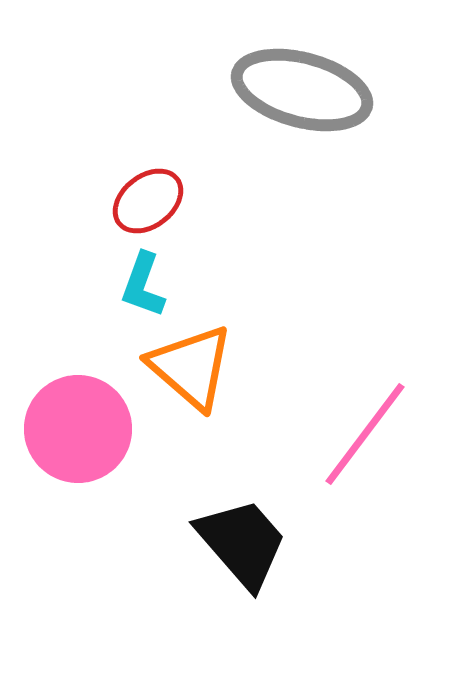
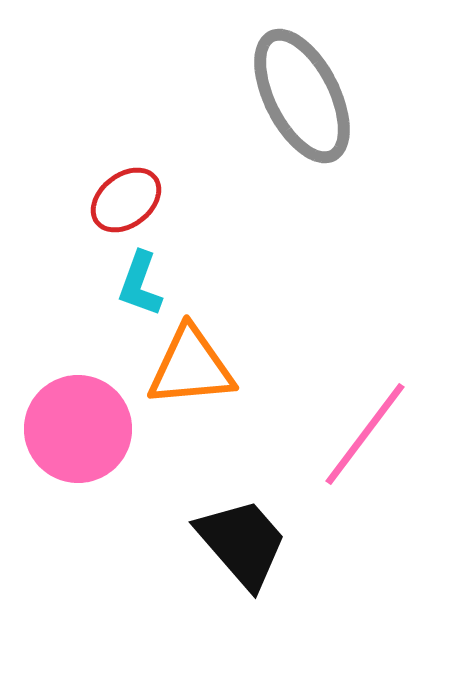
gray ellipse: moved 6 px down; rotated 48 degrees clockwise
red ellipse: moved 22 px left, 1 px up
cyan L-shape: moved 3 px left, 1 px up
orange triangle: rotated 46 degrees counterclockwise
